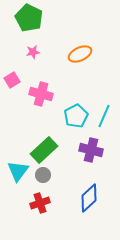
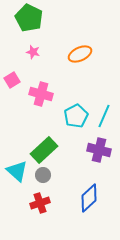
pink star: rotated 24 degrees clockwise
purple cross: moved 8 px right
cyan triangle: moved 1 px left; rotated 25 degrees counterclockwise
